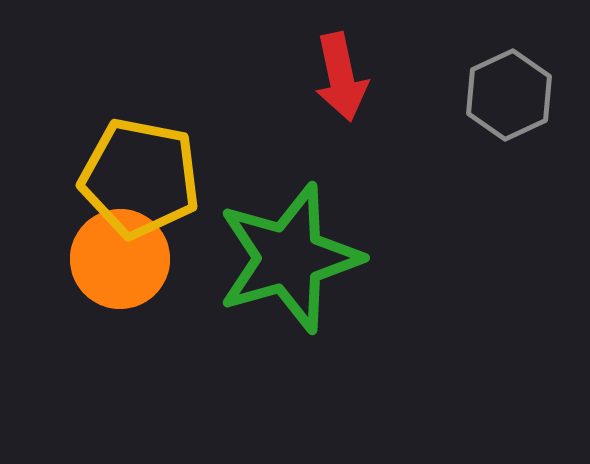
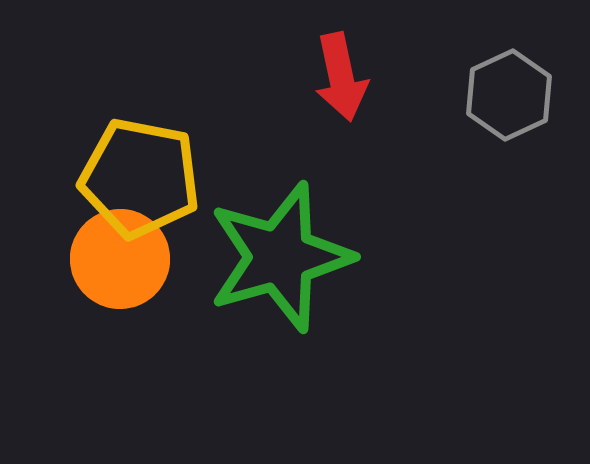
green star: moved 9 px left, 1 px up
